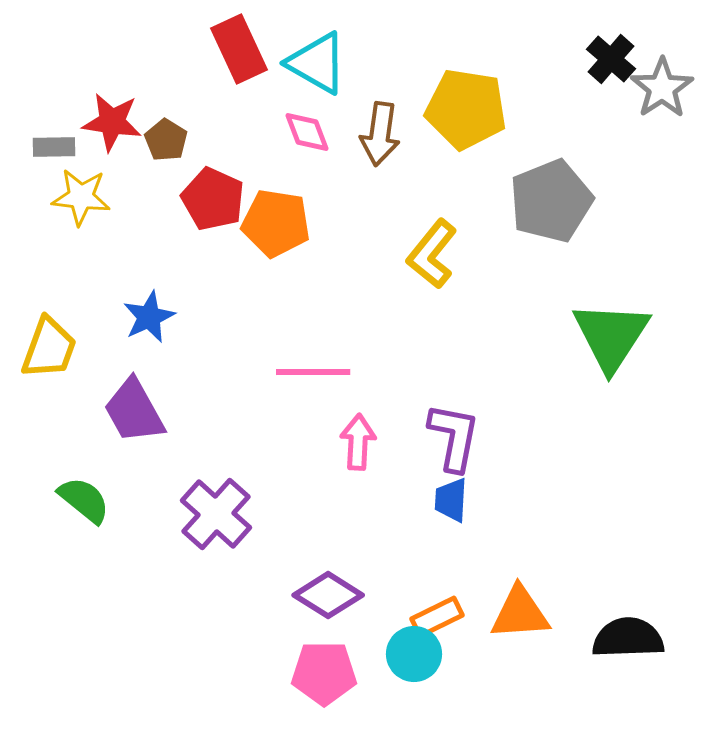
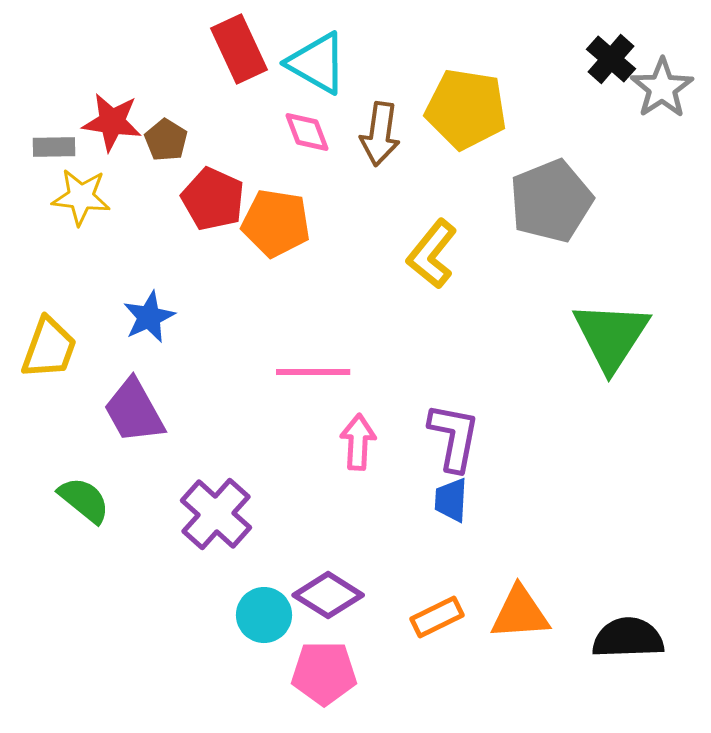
cyan circle: moved 150 px left, 39 px up
